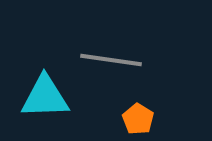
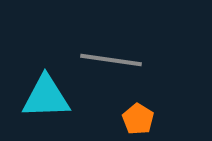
cyan triangle: moved 1 px right
